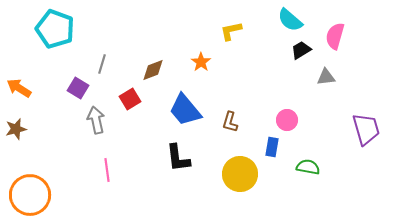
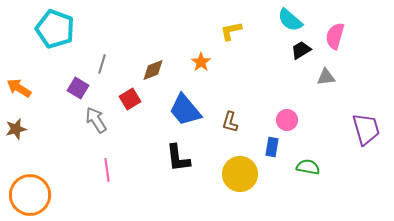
gray arrow: rotated 20 degrees counterclockwise
